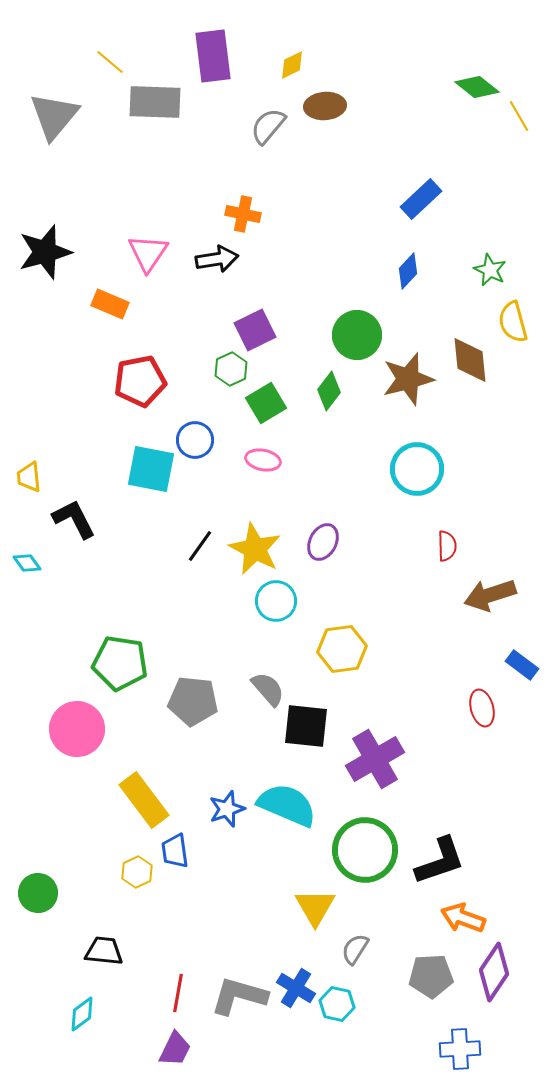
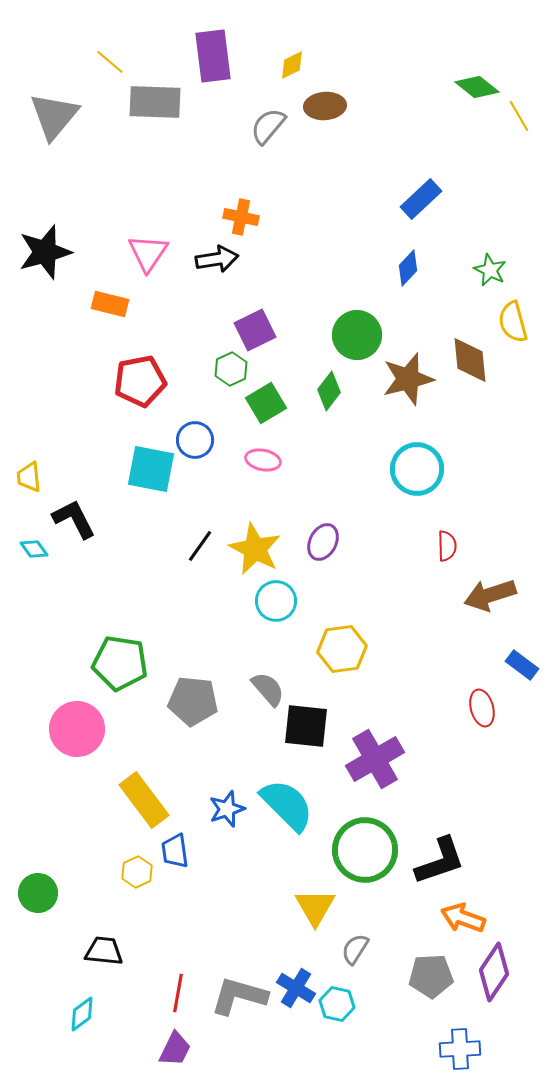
orange cross at (243, 214): moved 2 px left, 3 px down
blue diamond at (408, 271): moved 3 px up
orange rectangle at (110, 304): rotated 9 degrees counterclockwise
cyan diamond at (27, 563): moved 7 px right, 14 px up
cyan semicircle at (287, 805): rotated 22 degrees clockwise
